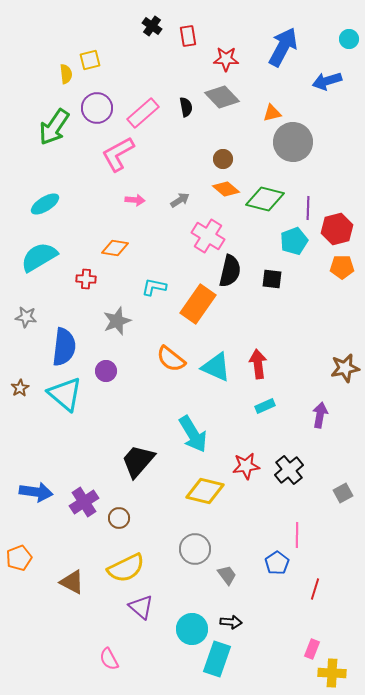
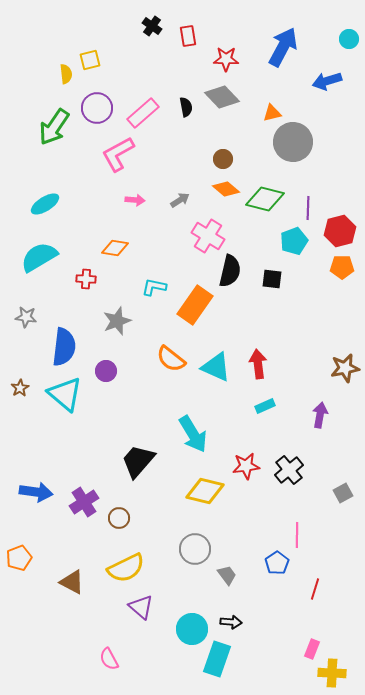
red hexagon at (337, 229): moved 3 px right, 2 px down
orange rectangle at (198, 304): moved 3 px left, 1 px down
